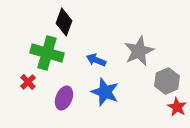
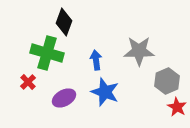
gray star: rotated 24 degrees clockwise
blue arrow: rotated 60 degrees clockwise
purple ellipse: rotated 40 degrees clockwise
